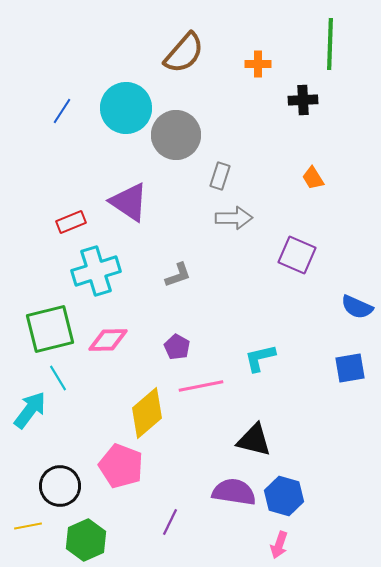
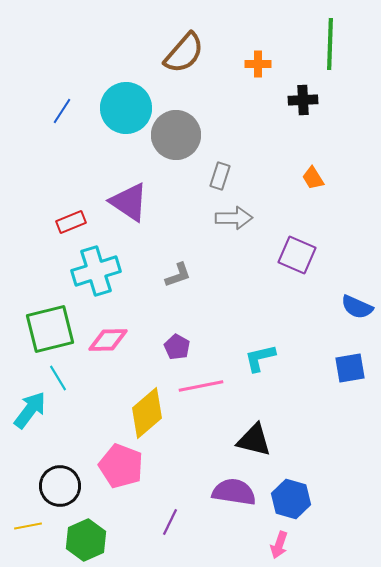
blue hexagon: moved 7 px right, 3 px down
